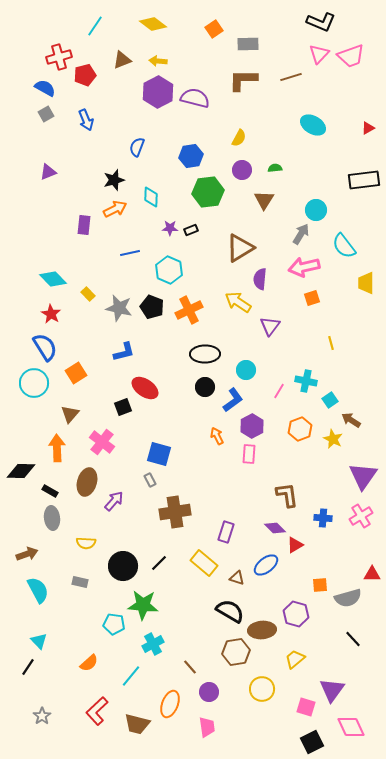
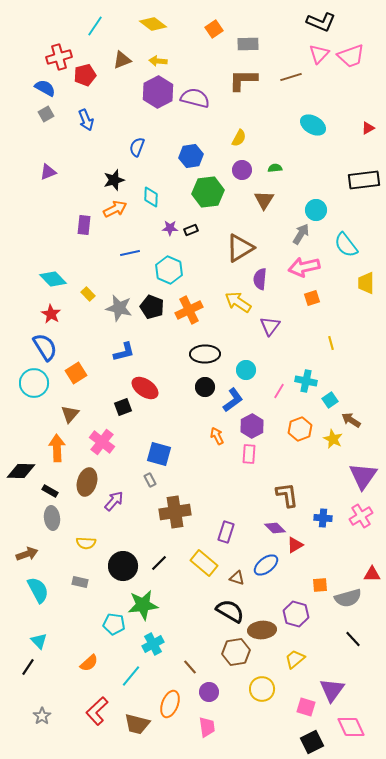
cyan semicircle at (344, 246): moved 2 px right, 1 px up
green star at (143, 605): rotated 12 degrees counterclockwise
